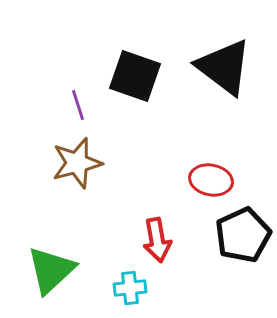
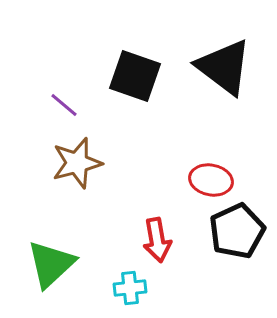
purple line: moved 14 px left; rotated 32 degrees counterclockwise
black pentagon: moved 6 px left, 4 px up
green triangle: moved 6 px up
